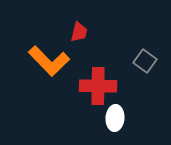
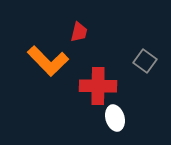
orange L-shape: moved 1 px left
white ellipse: rotated 20 degrees counterclockwise
